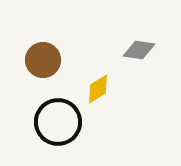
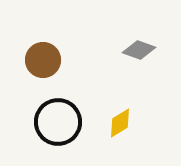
gray diamond: rotated 12 degrees clockwise
yellow diamond: moved 22 px right, 34 px down
